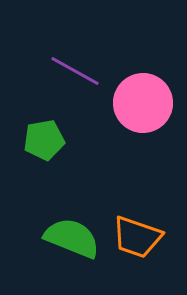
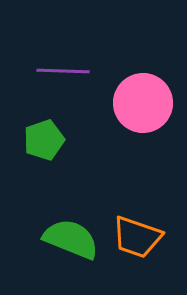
purple line: moved 12 px left; rotated 27 degrees counterclockwise
green pentagon: rotated 9 degrees counterclockwise
green semicircle: moved 1 px left, 1 px down
